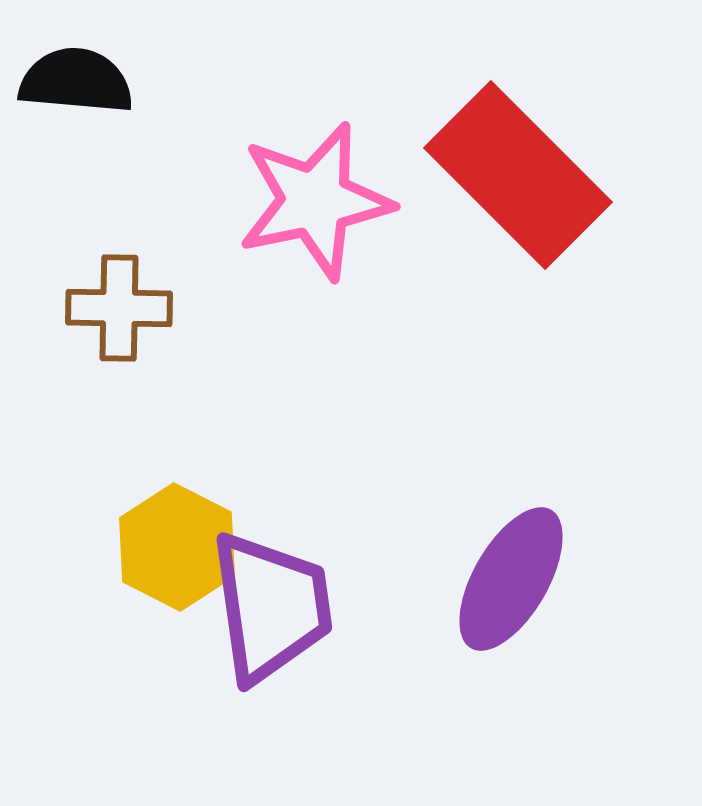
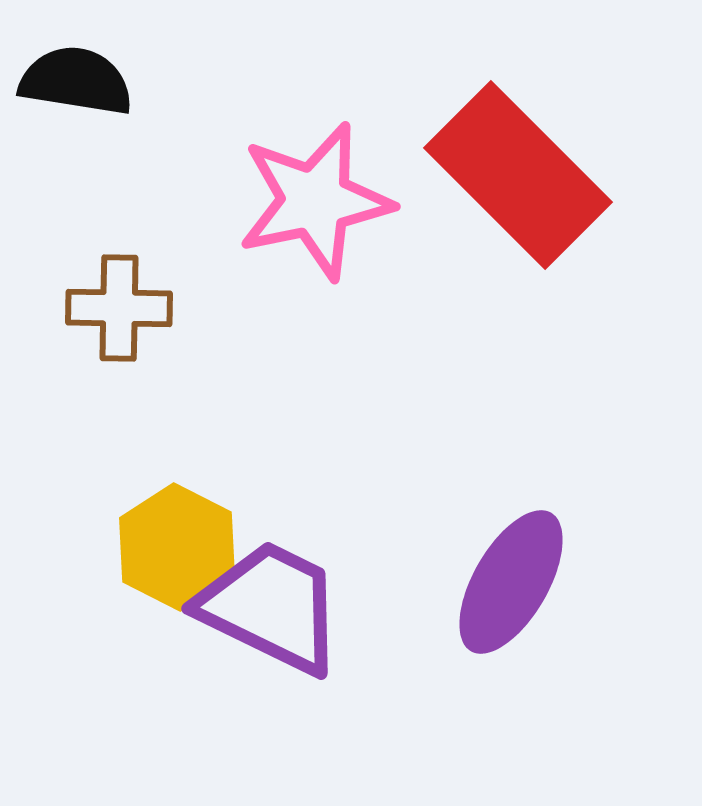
black semicircle: rotated 4 degrees clockwise
purple ellipse: moved 3 px down
purple trapezoid: rotated 56 degrees counterclockwise
